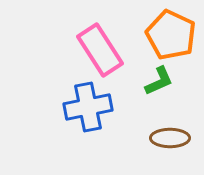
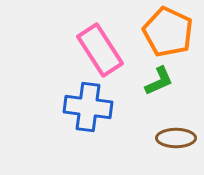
orange pentagon: moved 3 px left, 3 px up
blue cross: rotated 18 degrees clockwise
brown ellipse: moved 6 px right
